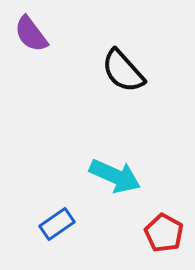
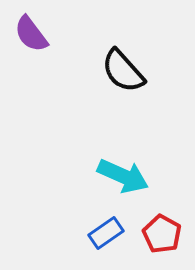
cyan arrow: moved 8 px right
blue rectangle: moved 49 px right, 9 px down
red pentagon: moved 2 px left, 1 px down
